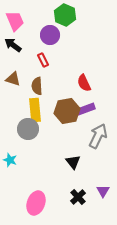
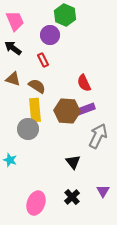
black arrow: moved 3 px down
brown semicircle: rotated 126 degrees clockwise
brown hexagon: rotated 15 degrees clockwise
black cross: moved 6 px left
